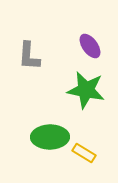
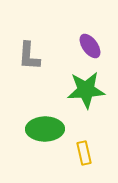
green star: rotated 15 degrees counterclockwise
green ellipse: moved 5 px left, 8 px up
yellow rectangle: rotated 45 degrees clockwise
